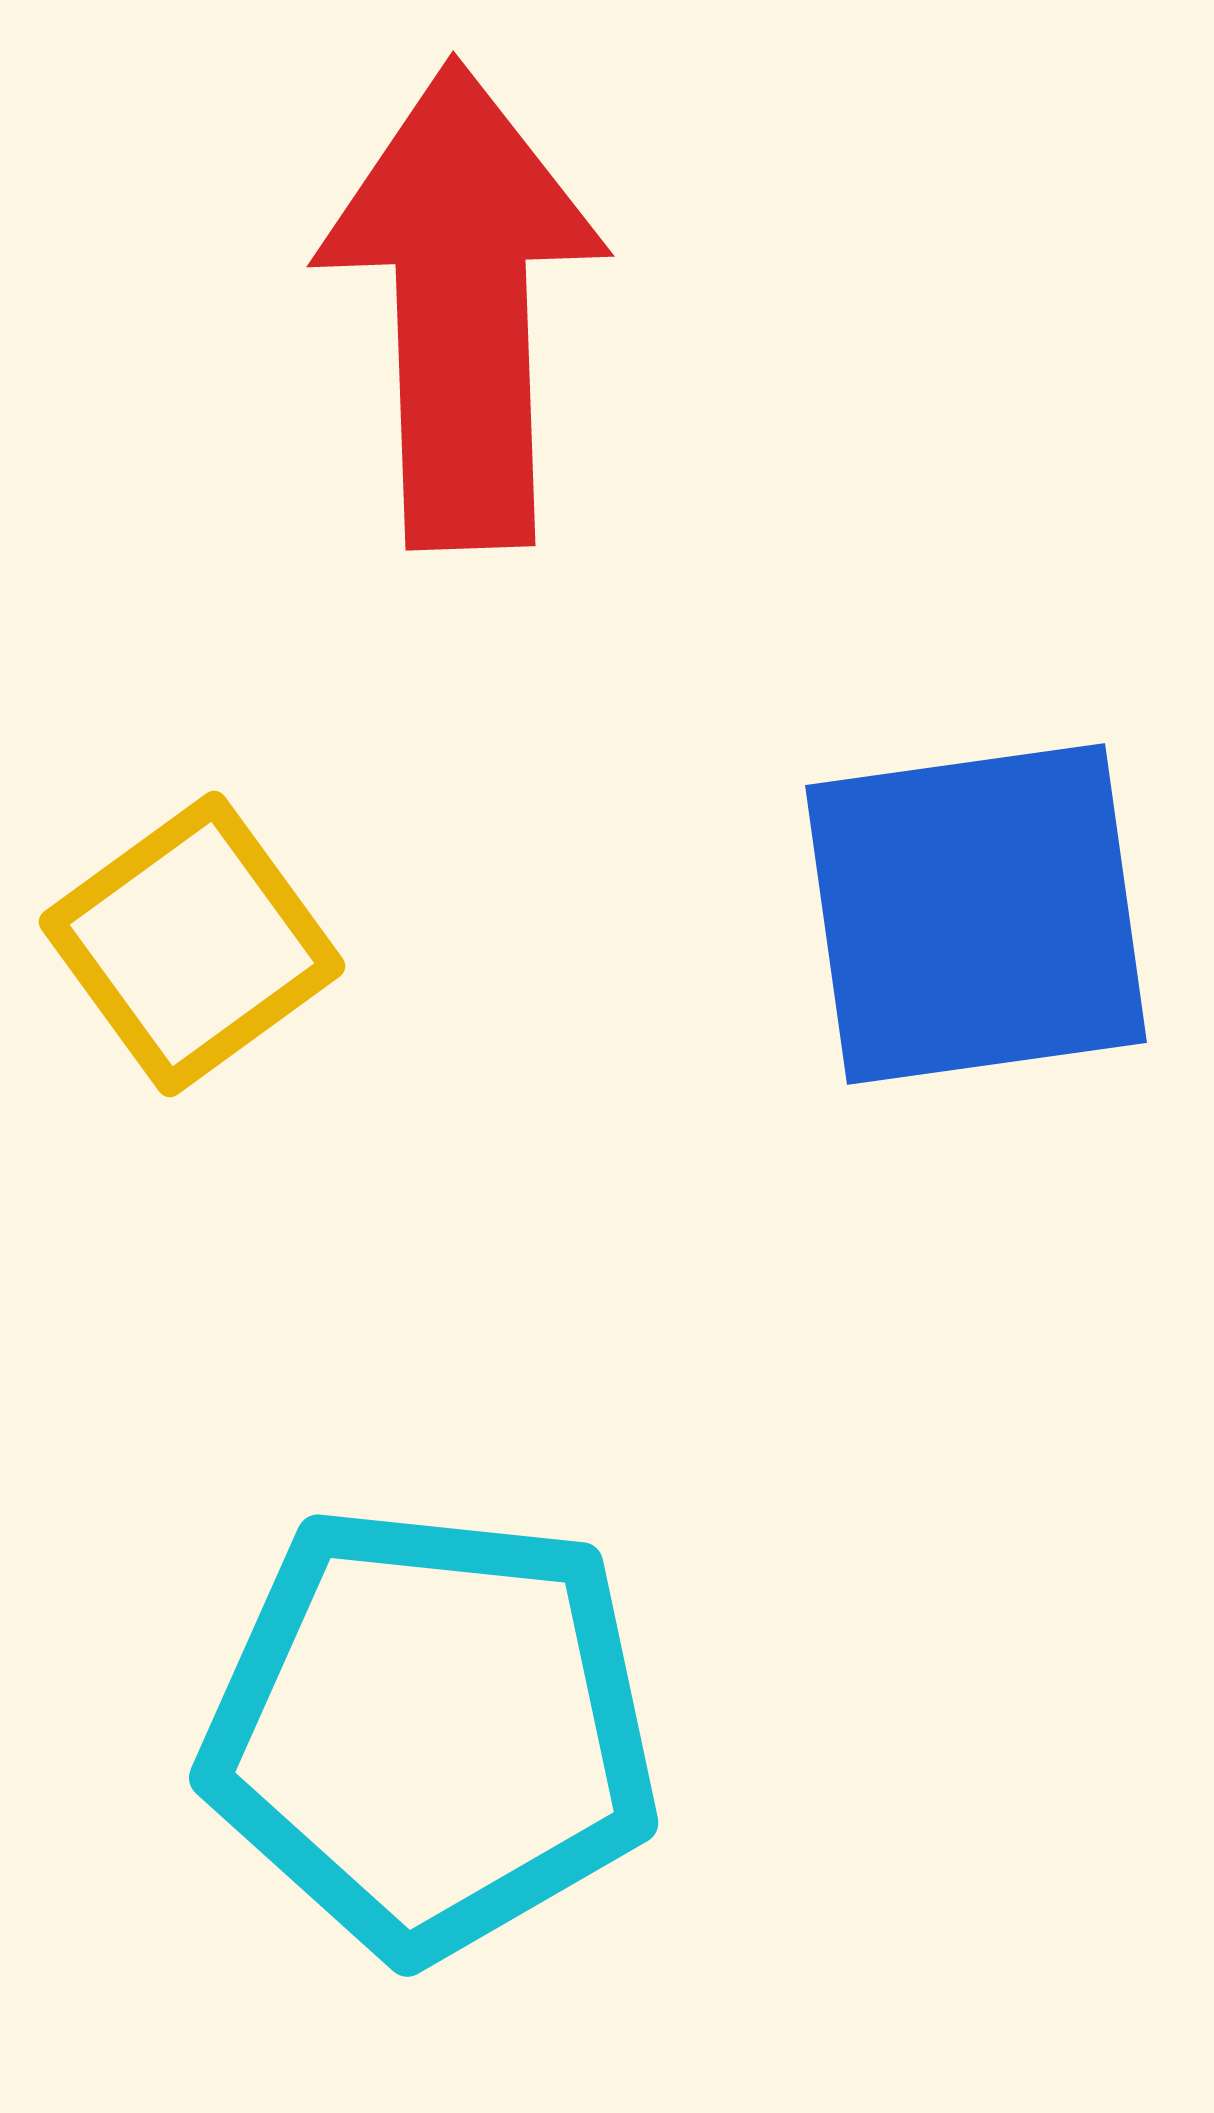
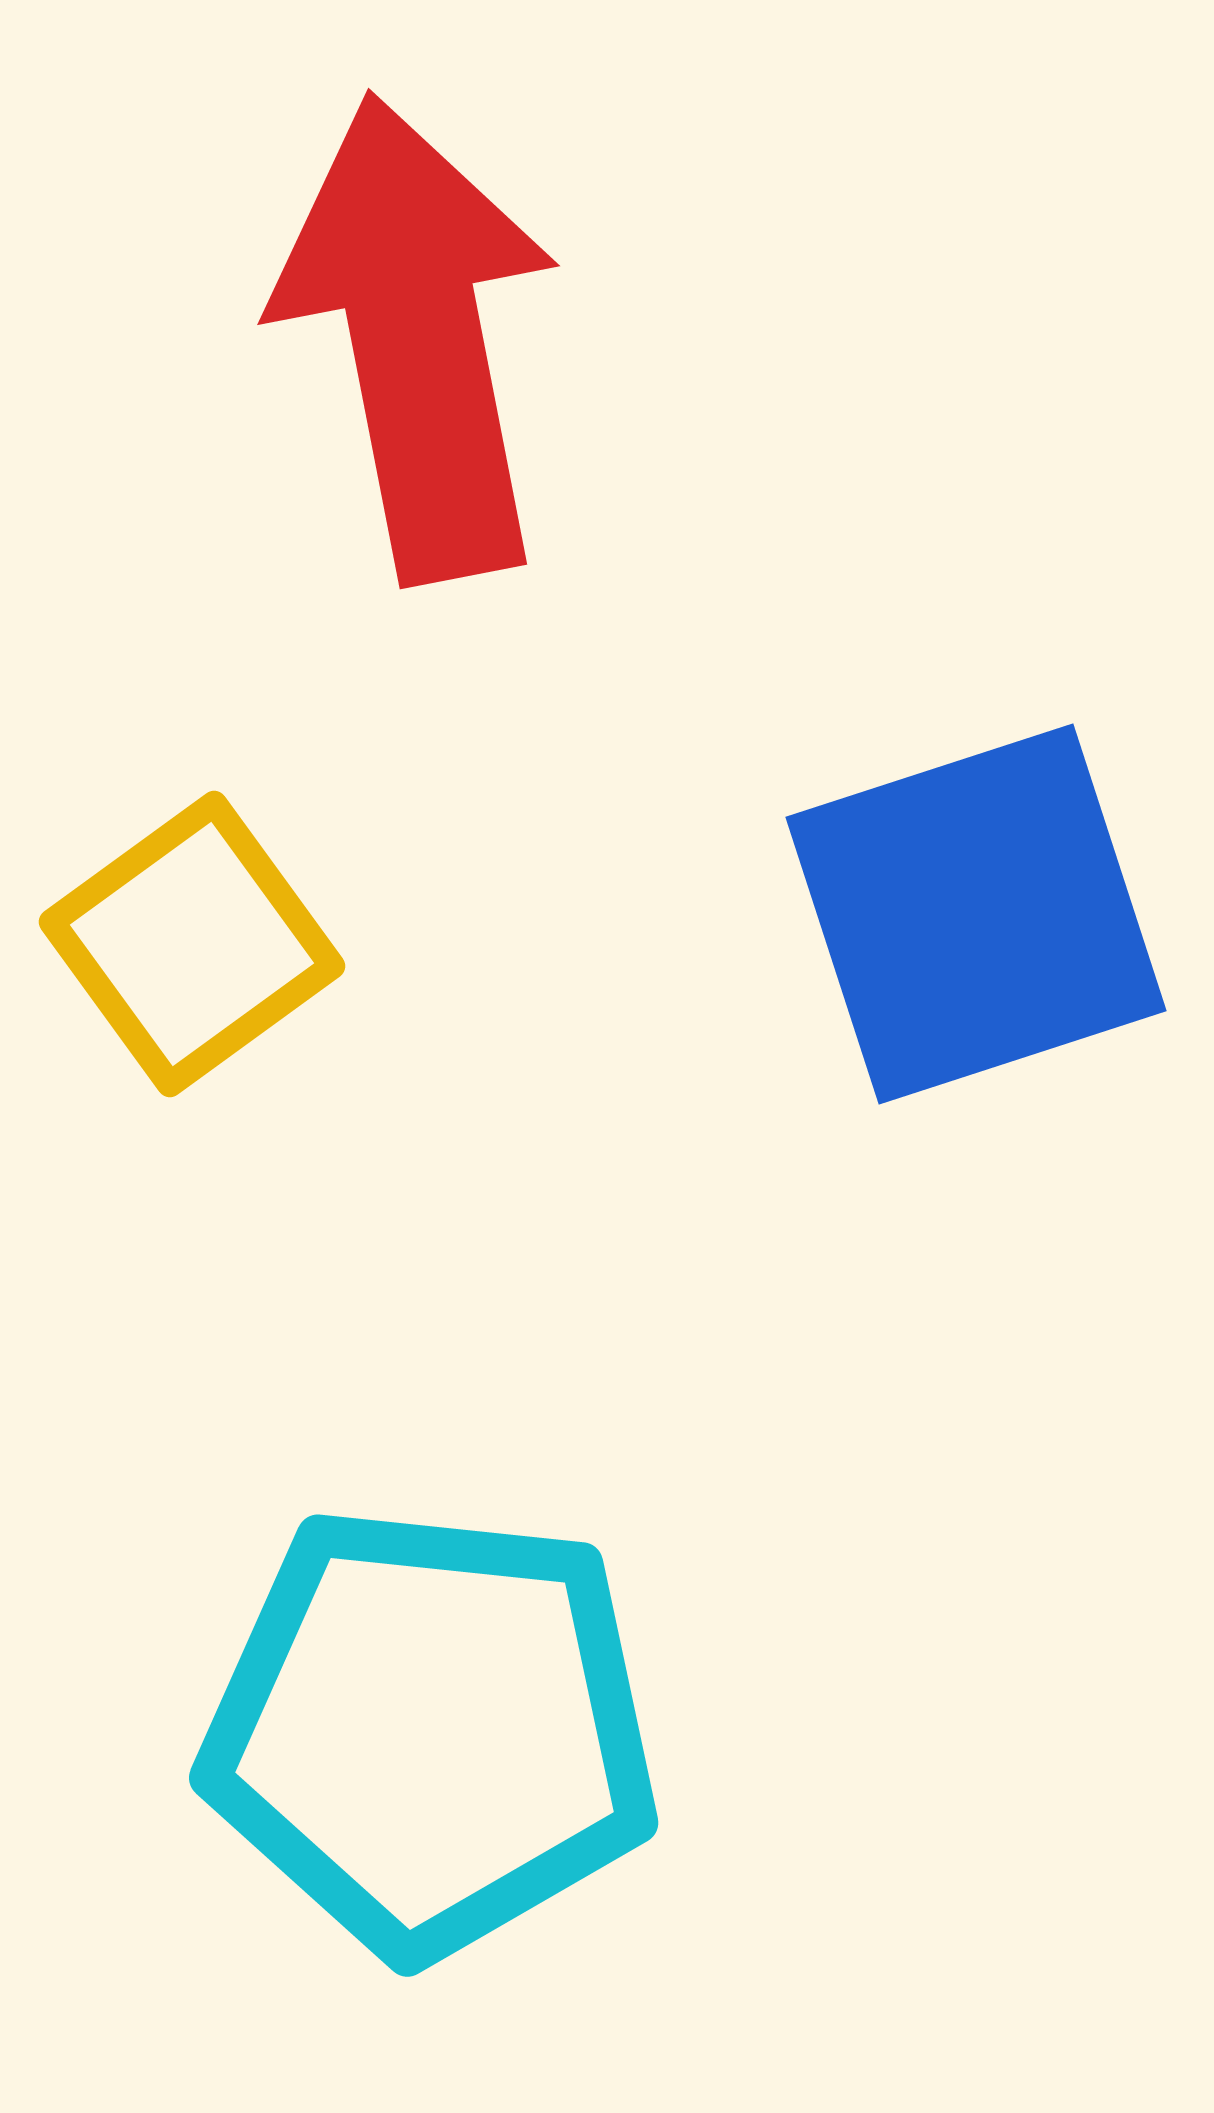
red arrow: moved 45 px left, 33 px down; rotated 9 degrees counterclockwise
blue square: rotated 10 degrees counterclockwise
